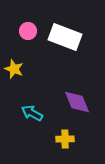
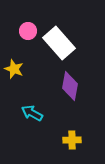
white rectangle: moved 6 px left, 6 px down; rotated 28 degrees clockwise
purple diamond: moved 7 px left, 16 px up; rotated 32 degrees clockwise
yellow cross: moved 7 px right, 1 px down
